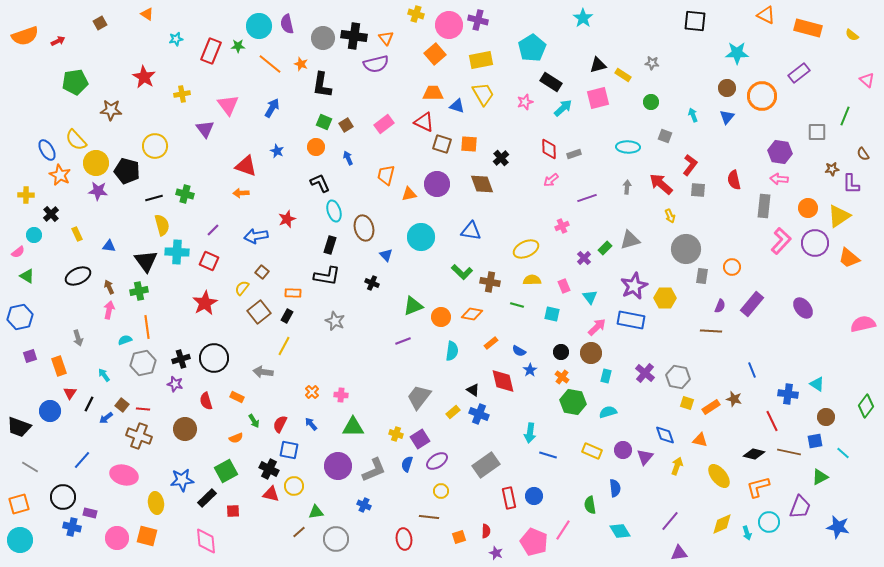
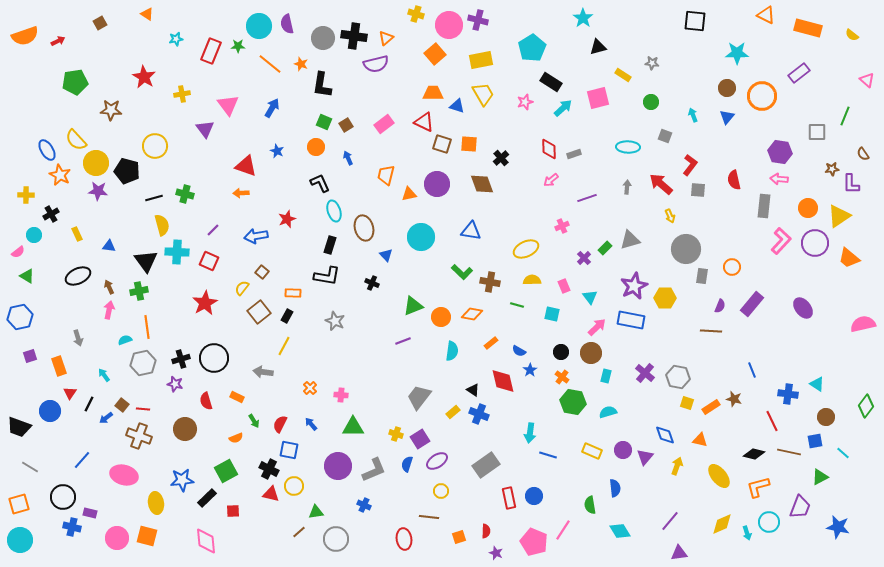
orange triangle at (386, 38): rotated 28 degrees clockwise
black triangle at (598, 65): moved 18 px up
black cross at (51, 214): rotated 14 degrees clockwise
orange cross at (312, 392): moved 2 px left, 4 px up
